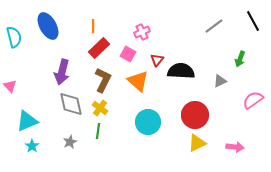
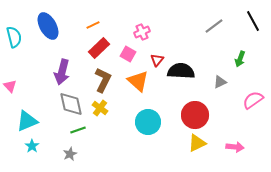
orange line: moved 1 px up; rotated 64 degrees clockwise
gray triangle: moved 1 px down
green line: moved 20 px left, 1 px up; rotated 63 degrees clockwise
gray star: moved 12 px down
